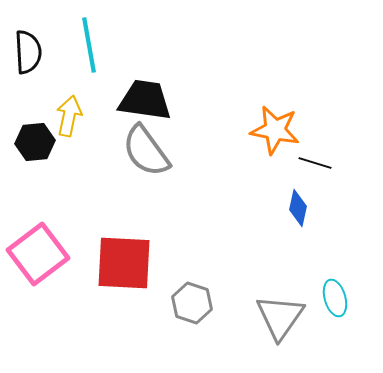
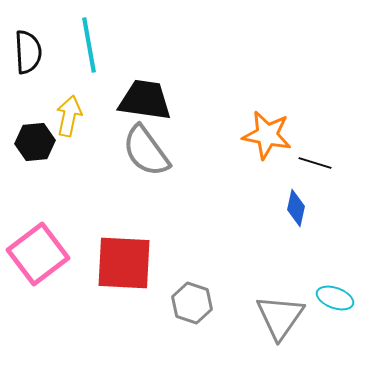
orange star: moved 8 px left, 5 px down
blue diamond: moved 2 px left
cyan ellipse: rotated 54 degrees counterclockwise
